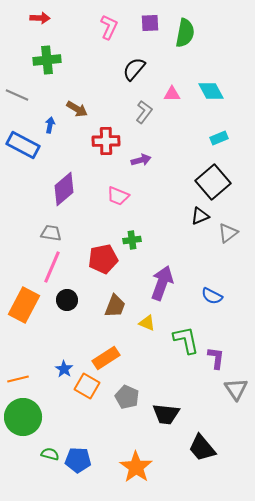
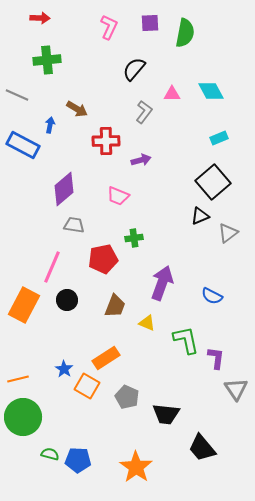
gray trapezoid at (51, 233): moved 23 px right, 8 px up
green cross at (132, 240): moved 2 px right, 2 px up
